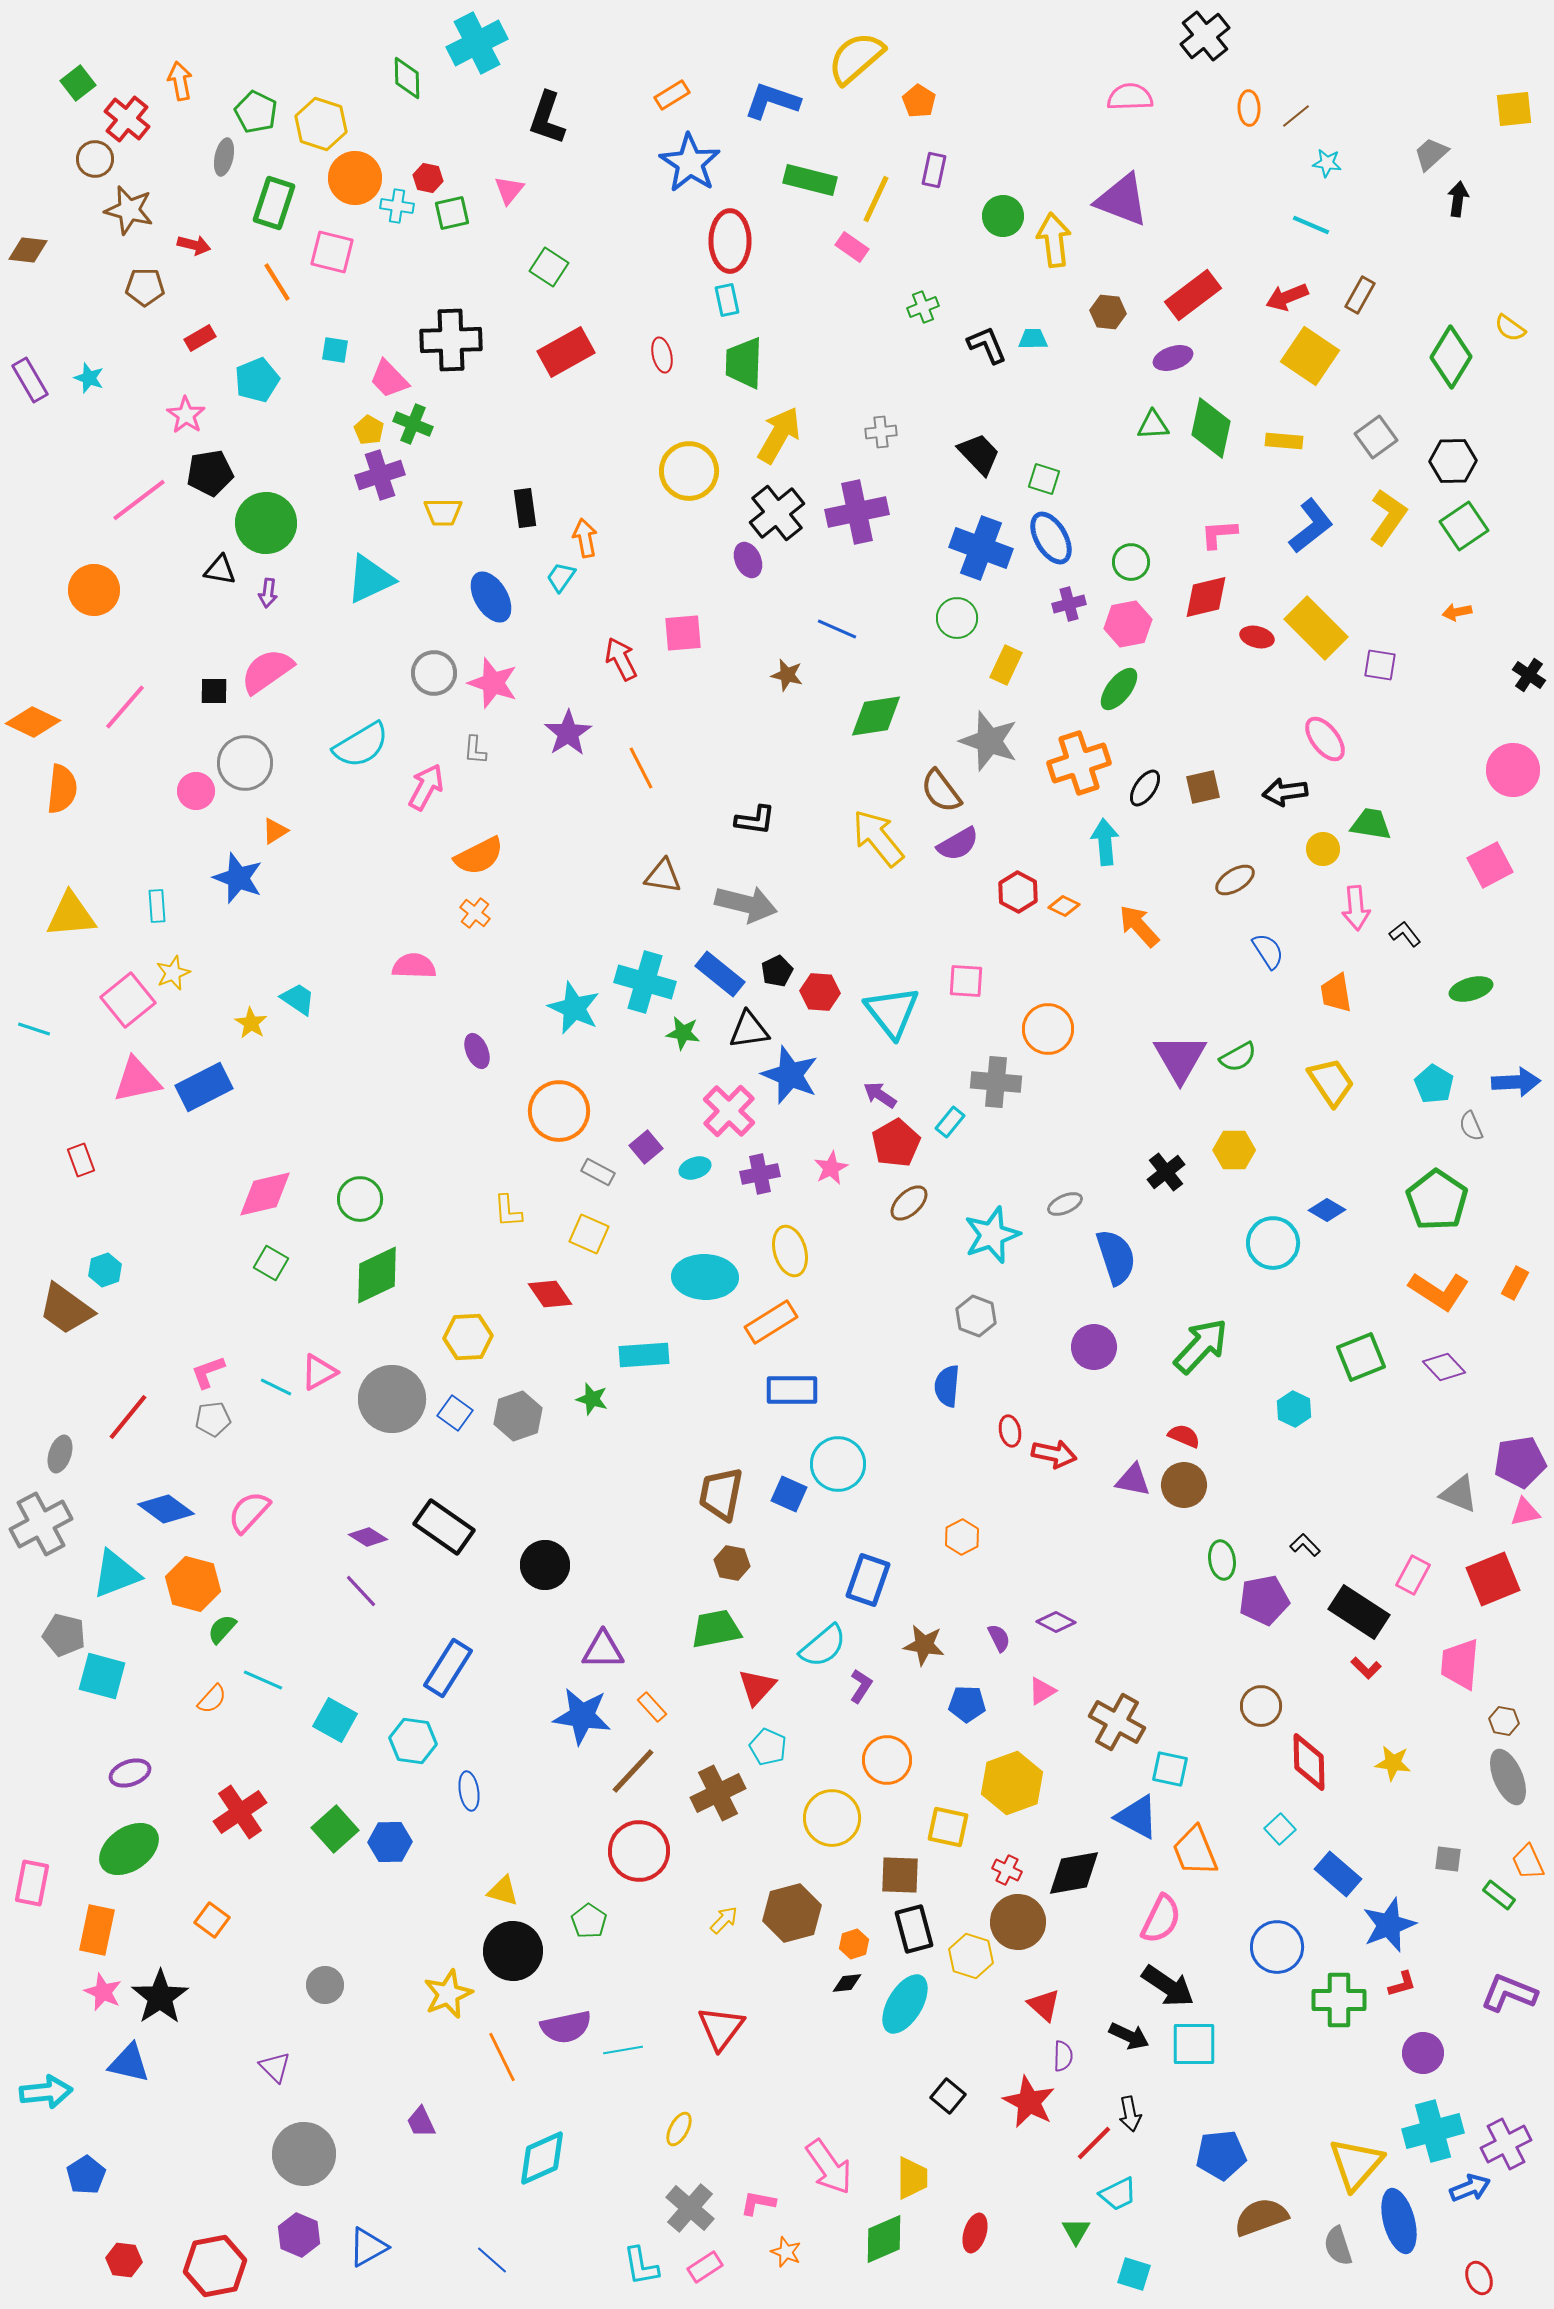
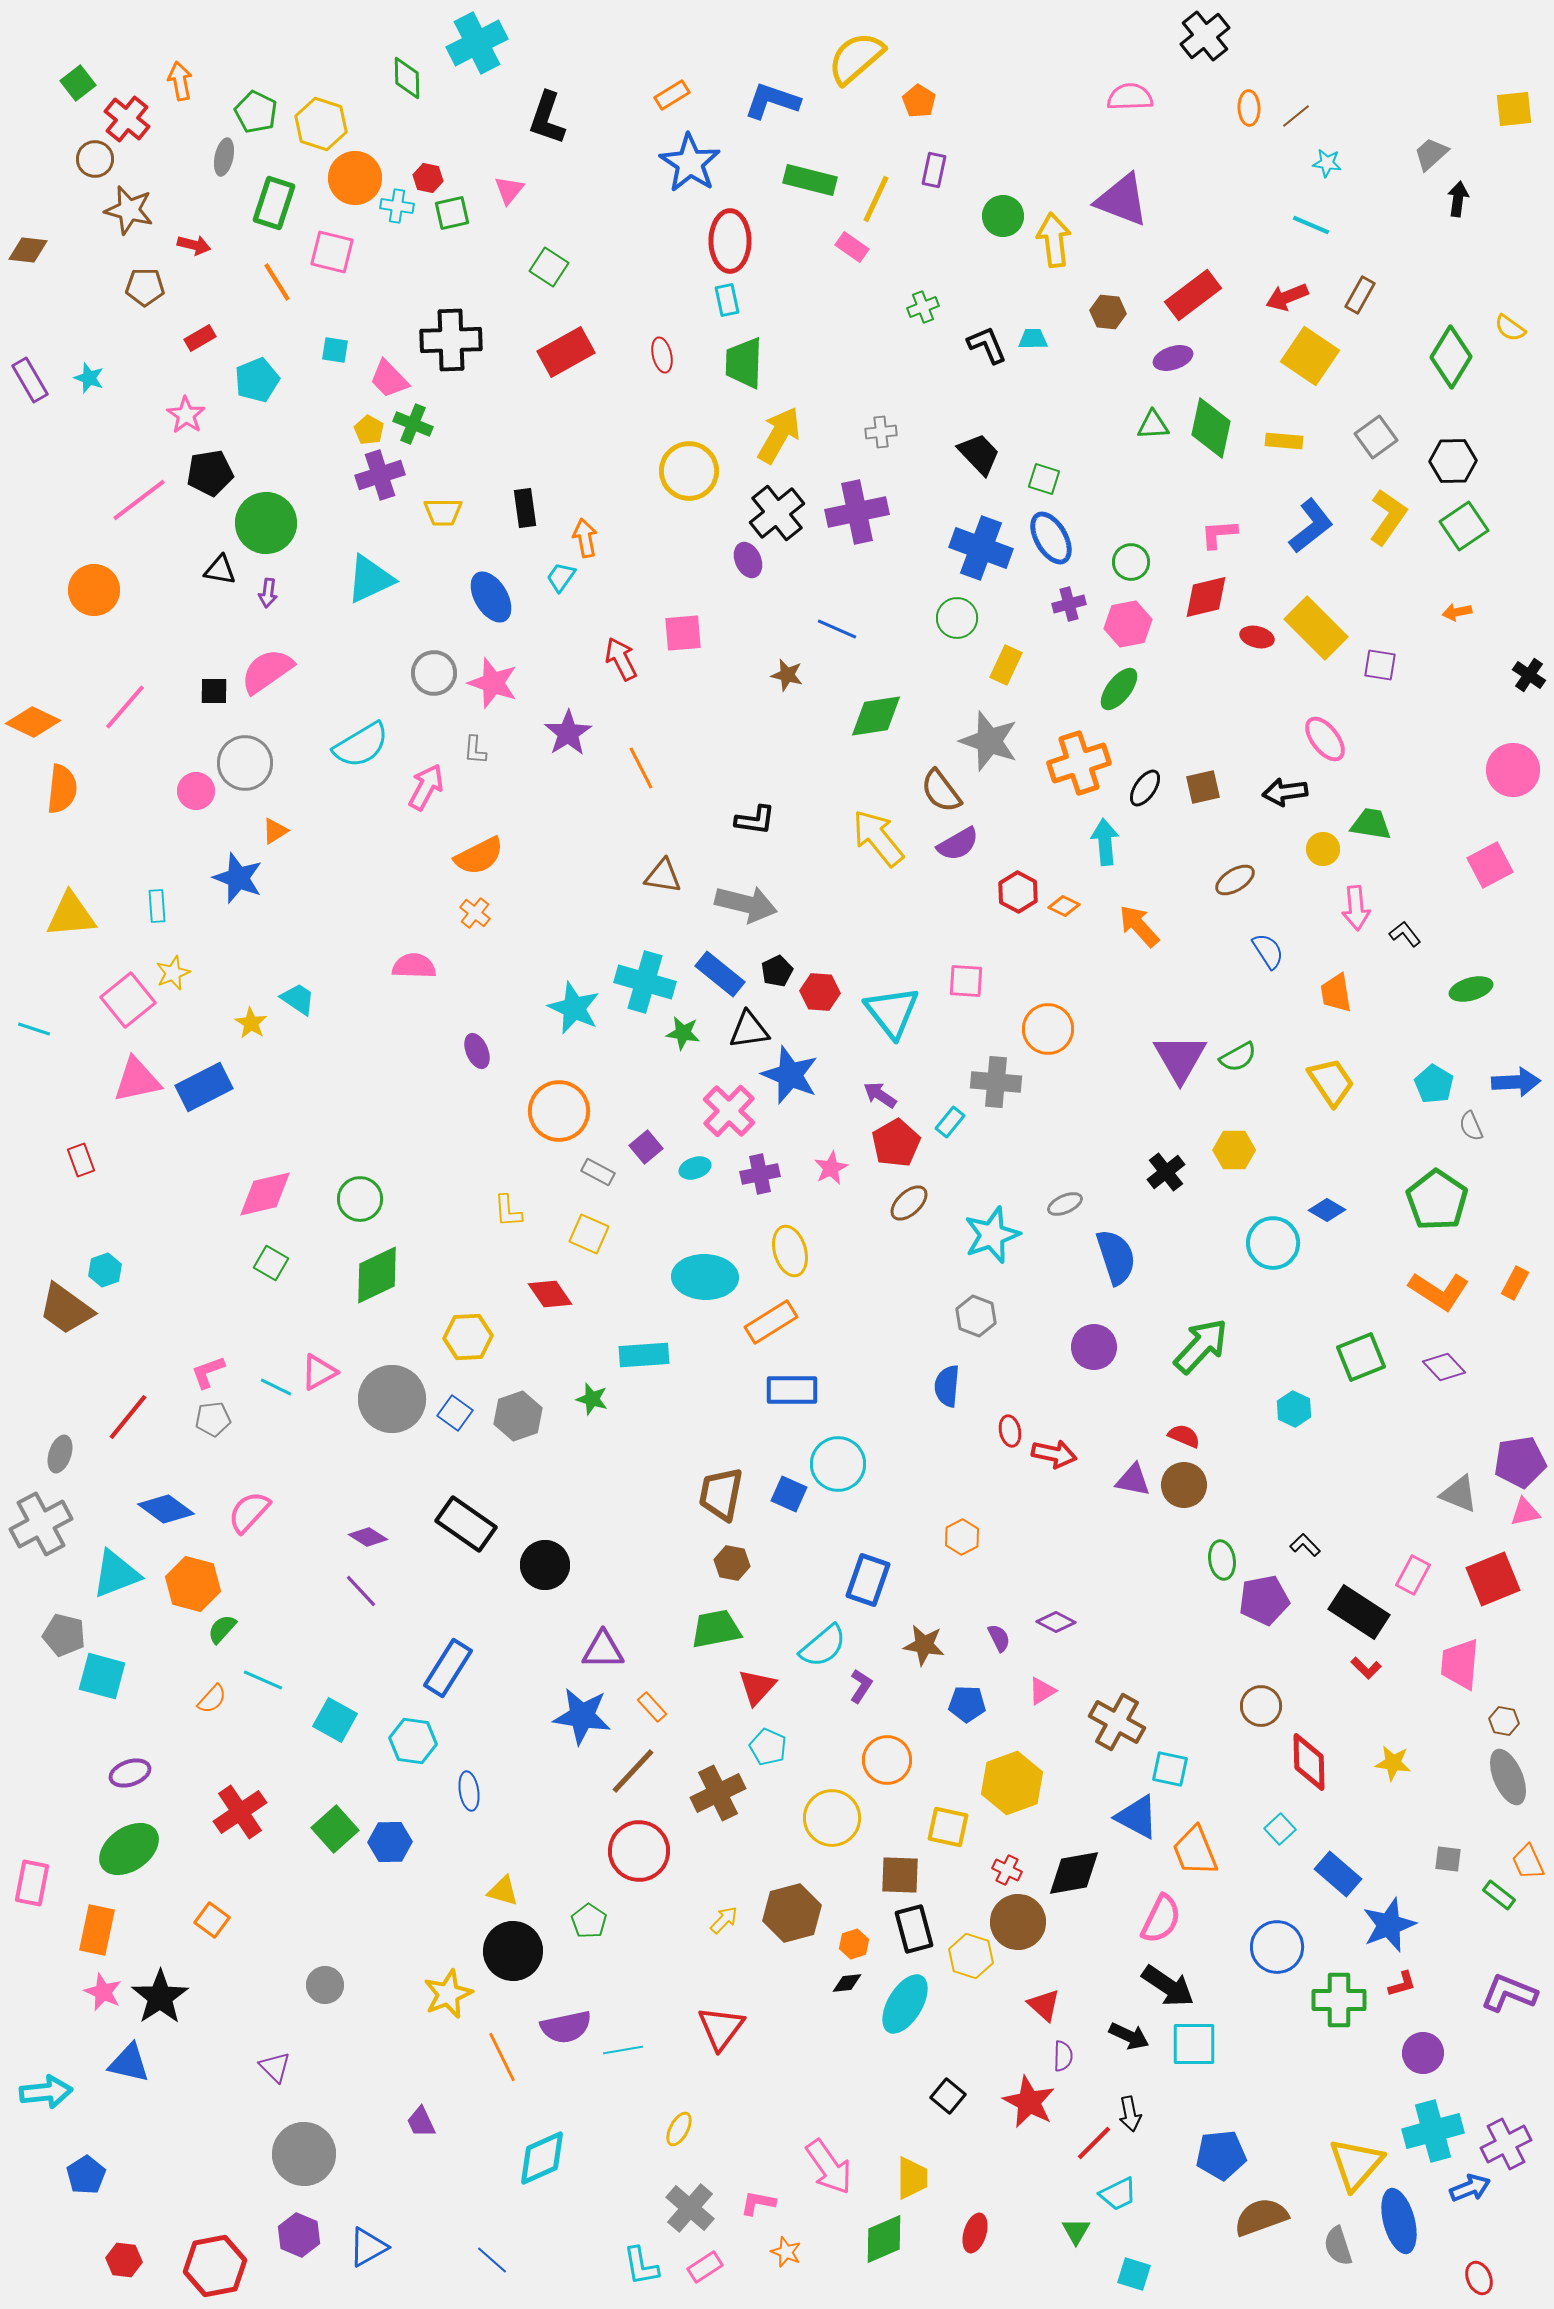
black rectangle at (444, 1527): moved 22 px right, 3 px up
